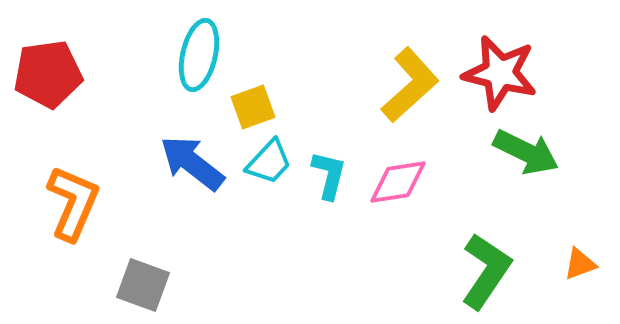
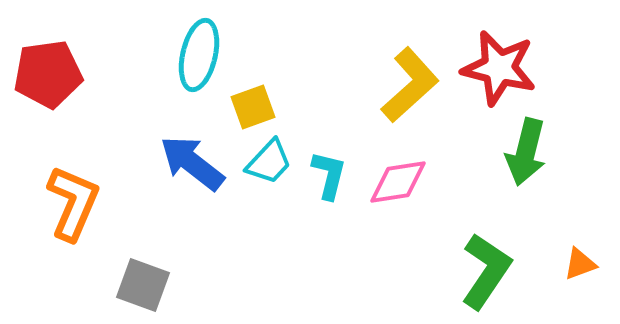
red star: moved 1 px left, 5 px up
green arrow: rotated 78 degrees clockwise
